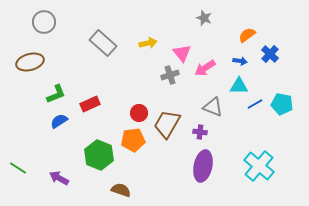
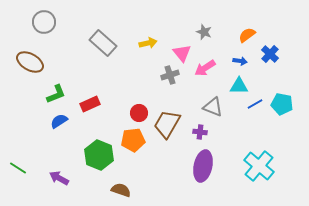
gray star: moved 14 px down
brown ellipse: rotated 44 degrees clockwise
